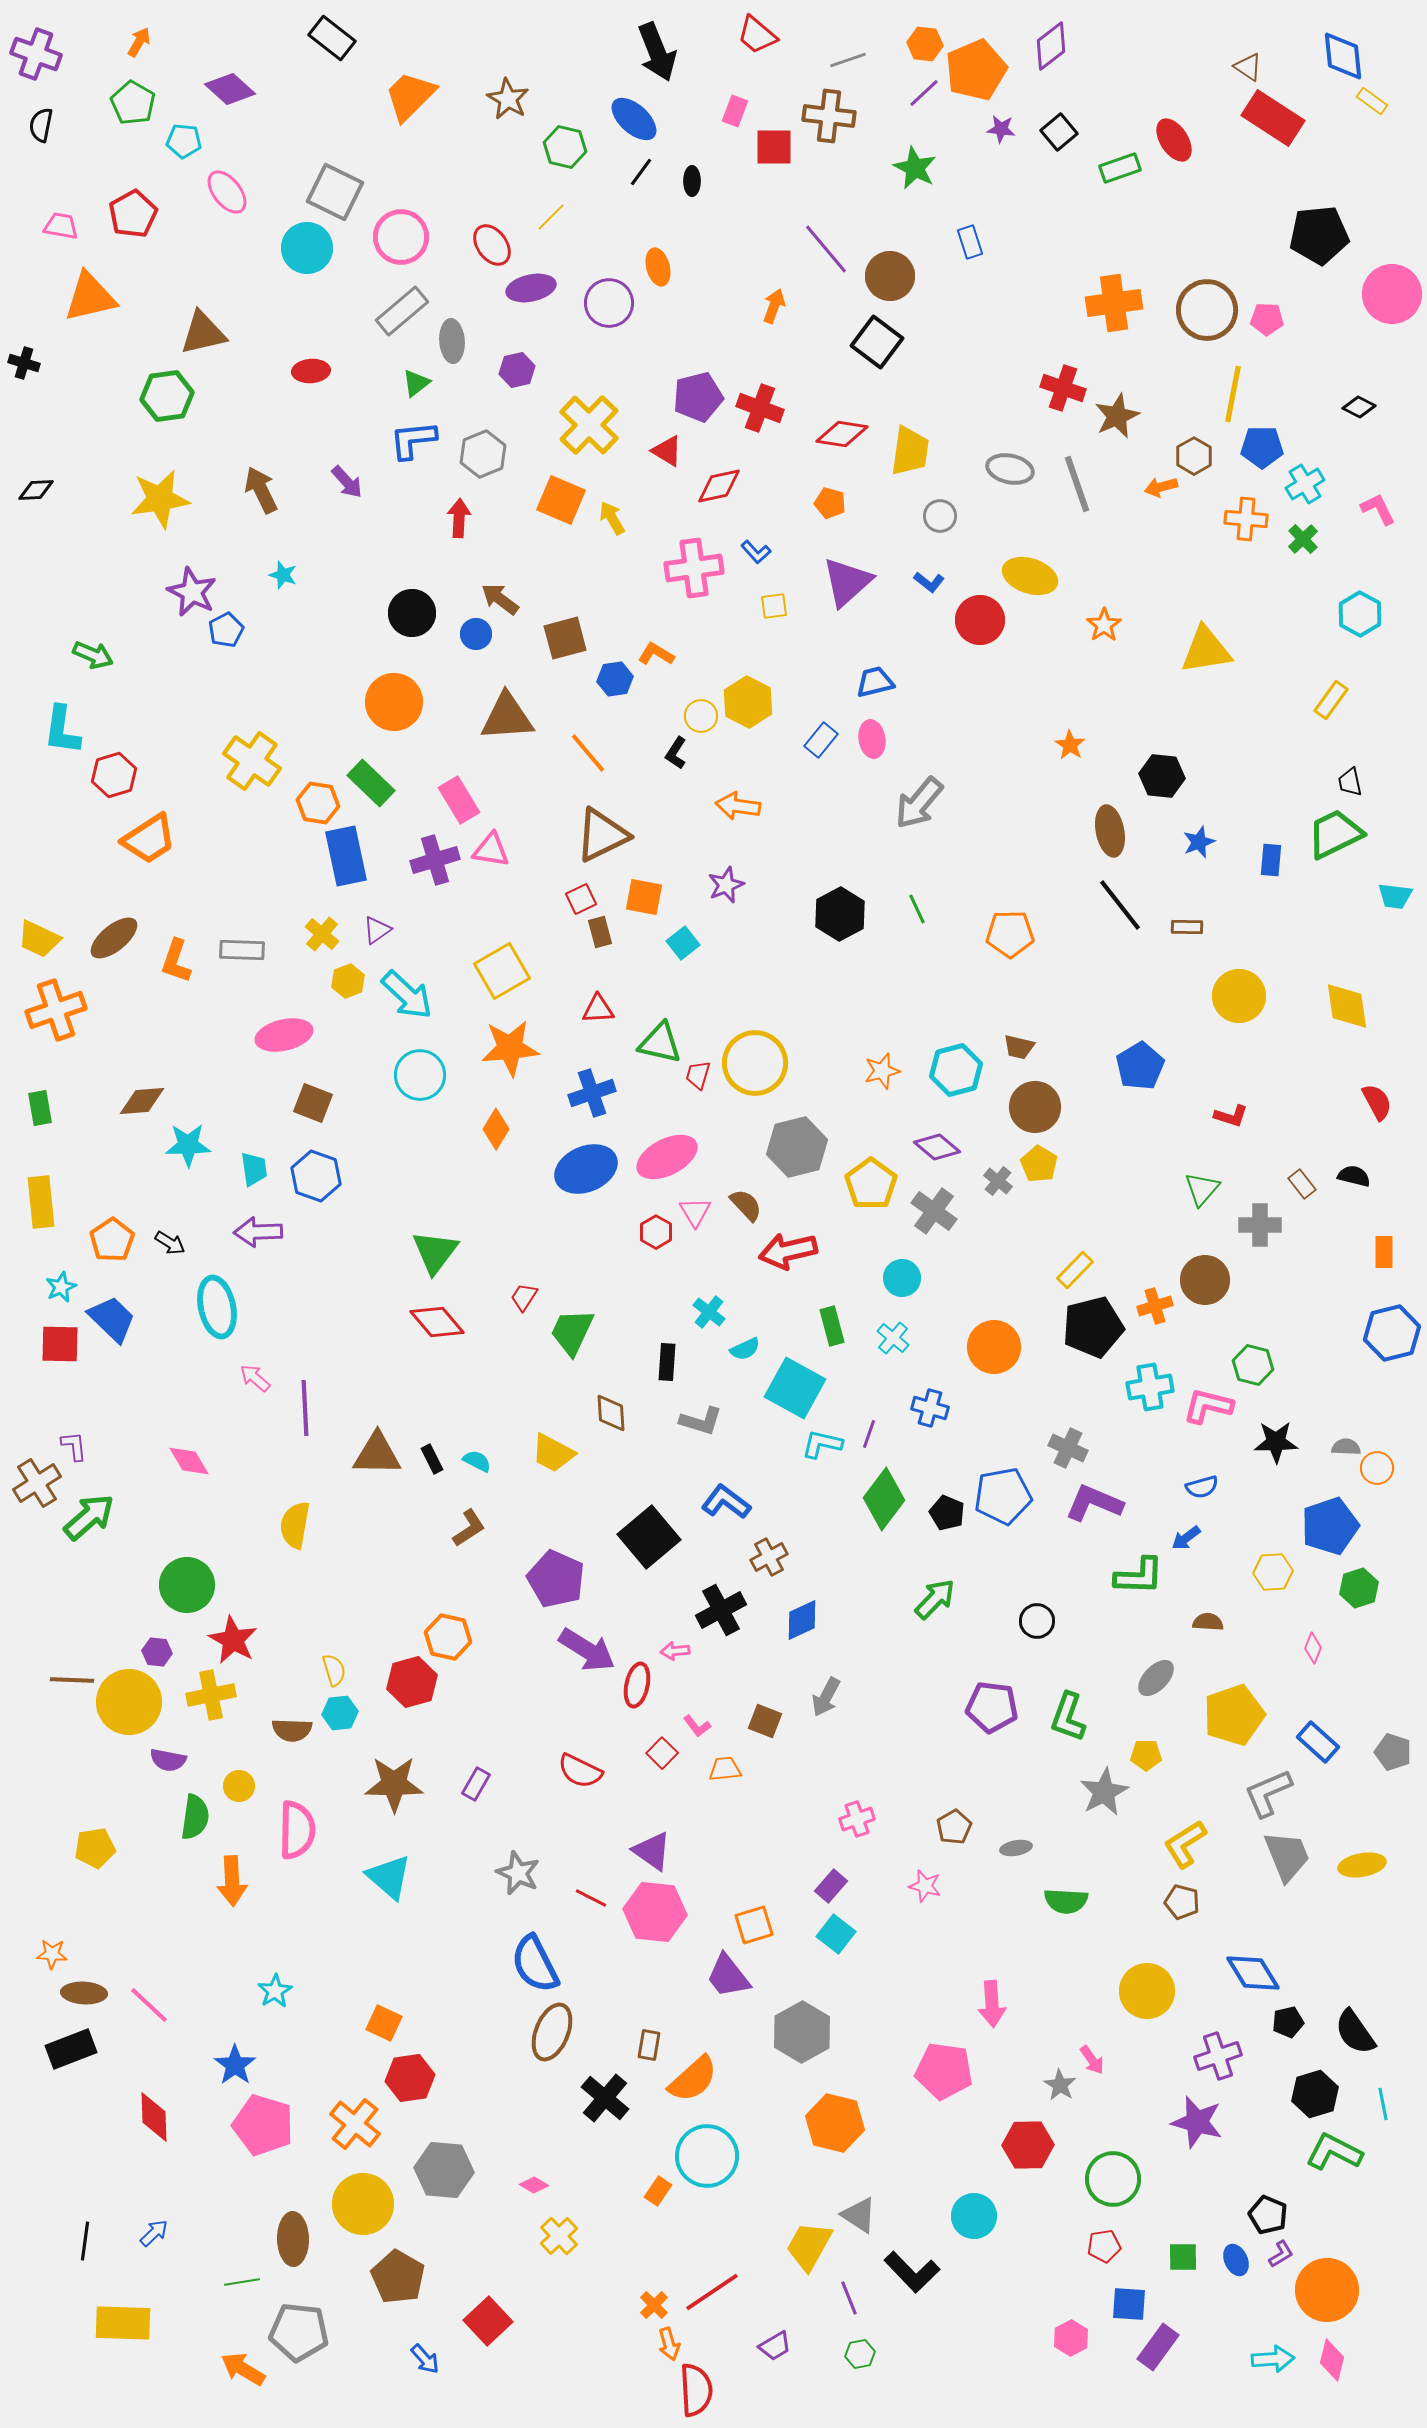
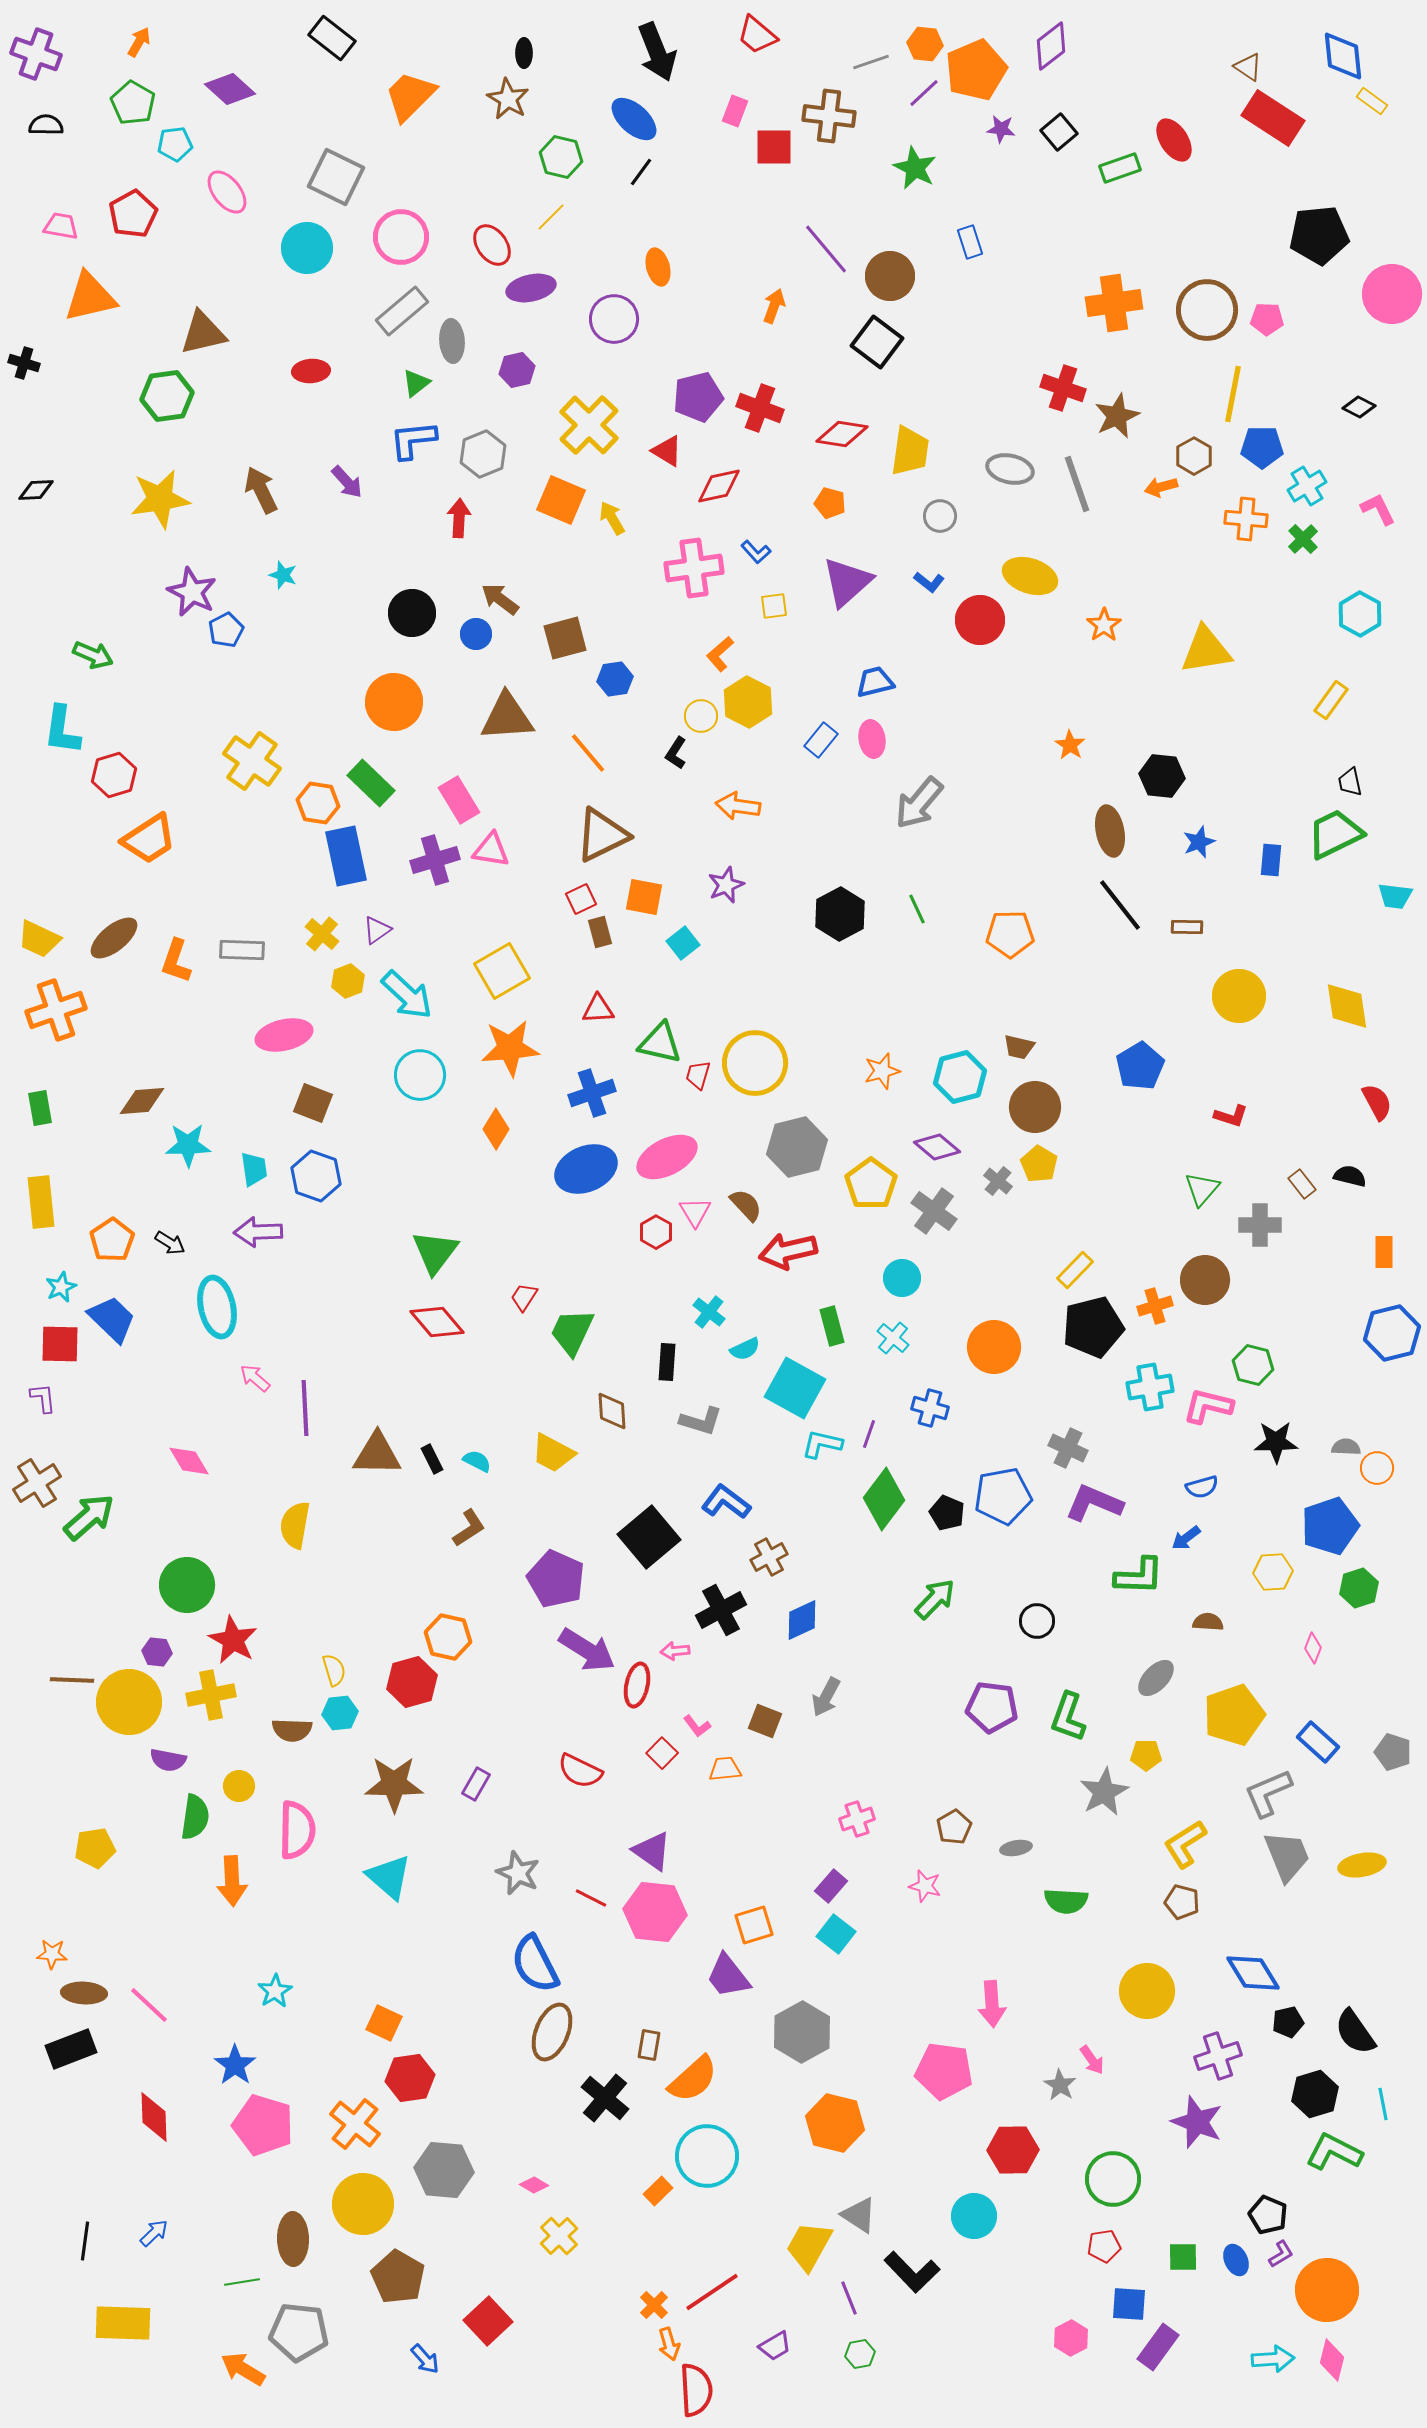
gray line at (848, 60): moved 23 px right, 2 px down
black semicircle at (41, 125): moved 5 px right; rotated 80 degrees clockwise
cyan pentagon at (184, 141): moved 9 px left, 3 px down; rotated 12 degrees counterclockwise
green hexagon at (565, 147): moved 4 px left, 10 px down
black ellipse at (692, 181): moved 168 px left, 128 px up
gray square at (335, 192): moved 1 px right, 15 px up
purple circle at (609, 303): moved 5 px right, 16 px down
cyan cross at (1305, 484): moved 2 px right, 2 px down
orange L-shape at (656, 654): moved 64 px right; rotated 72 degrees counterclockwise
cyan hexagon at (956, 1070): moved 4 px right, 7 px down
black semicircle at (1354, 1176): moved 4 px left
brown diamond at (611, 1413): moved 1 px right, 2 px up
purple L-shape at (74, 1446): moved 31 px left, 48 px up
purple star at (1197, 2122): rotated 6 degrees clockwise
red hexagon at (1028, 2145): moved 15 px left, 5 px down
orange rectangle at (658, 2191): rotated 12 degrees clockwise
